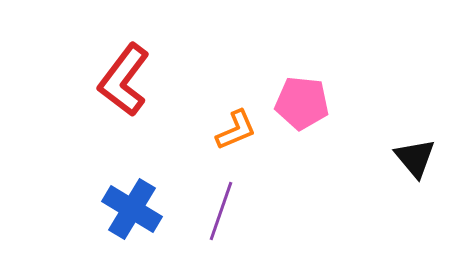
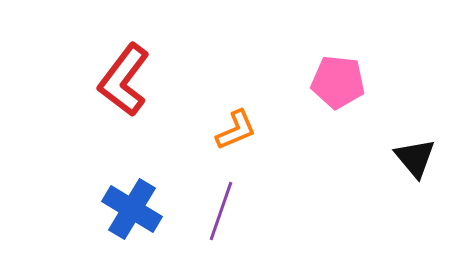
pink pentagon: moved 36 px right, 21 px up
